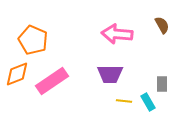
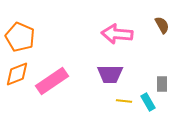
orange pentagon: moved 13 px left, 3 px up
